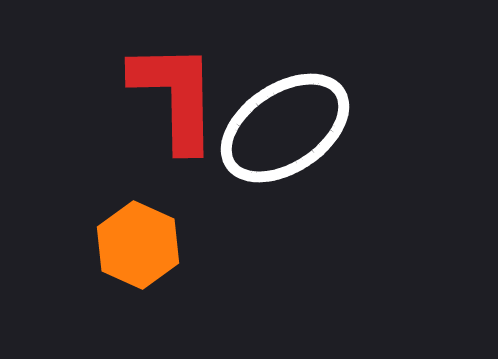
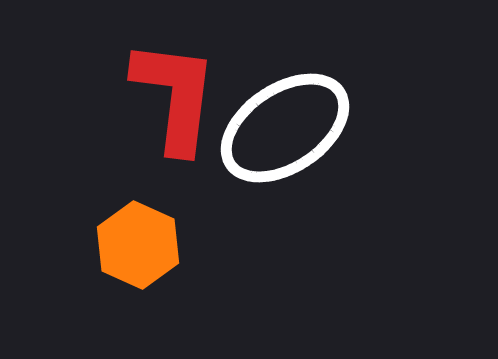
red L-shape: rotated 8 degrees clockwise
